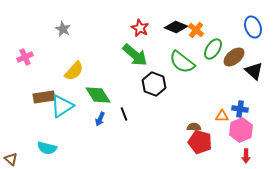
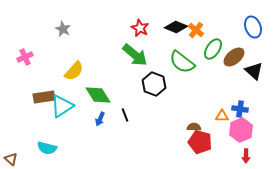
black line: moved 1 px right, 1 px down
